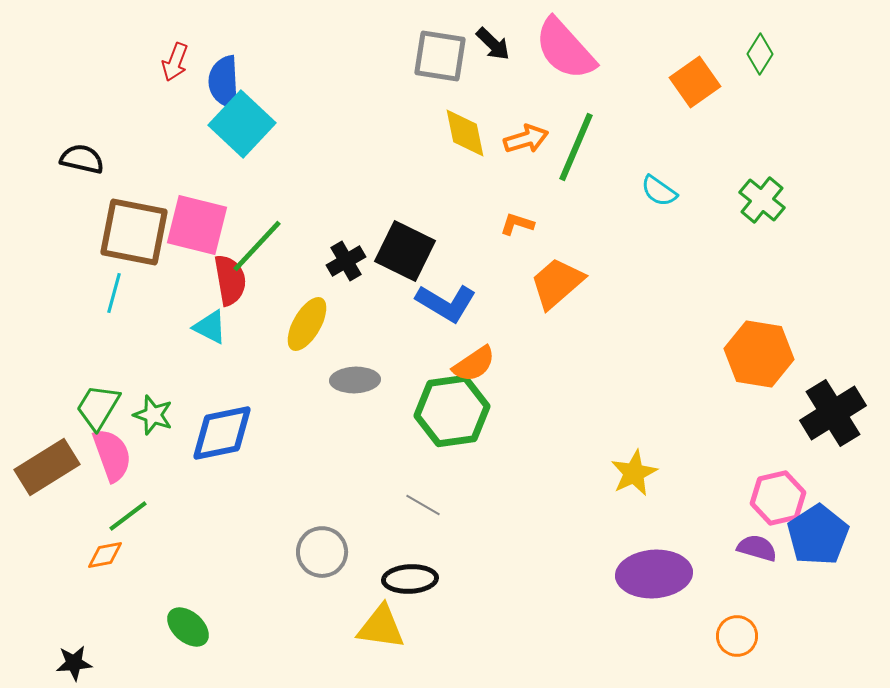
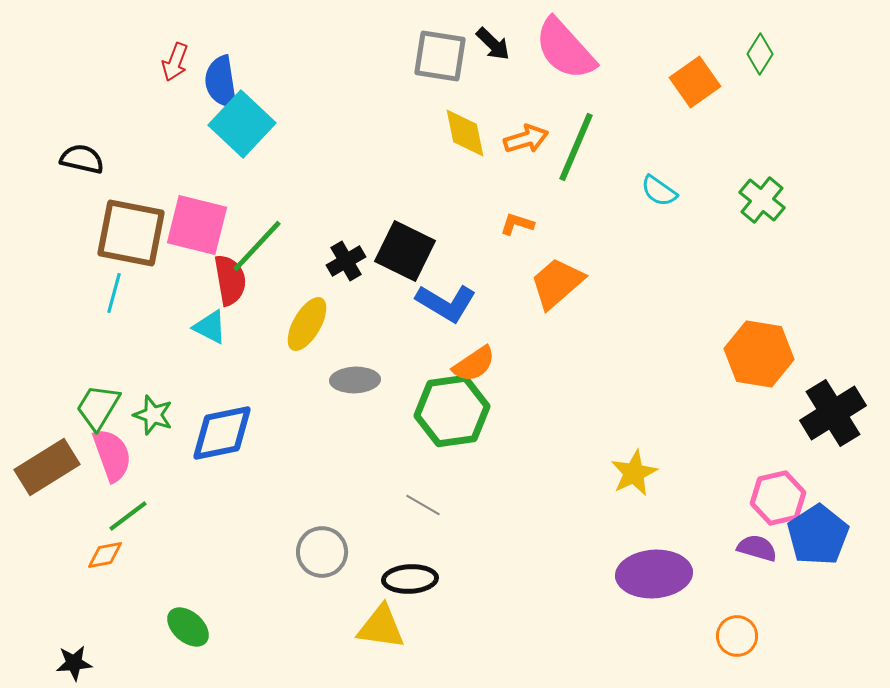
blue semicircle at (224, 82): moved 3 px left; rotated 6 degrees counterclockwise
brown square at (134, 232): moved 3 px left, 1 px down
